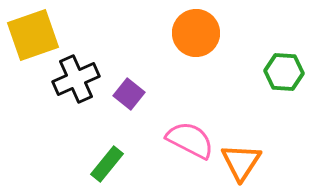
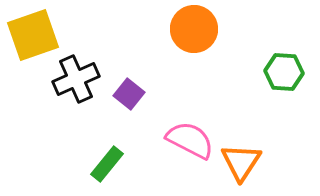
orange circle: moved 2 px left, 4 px up
